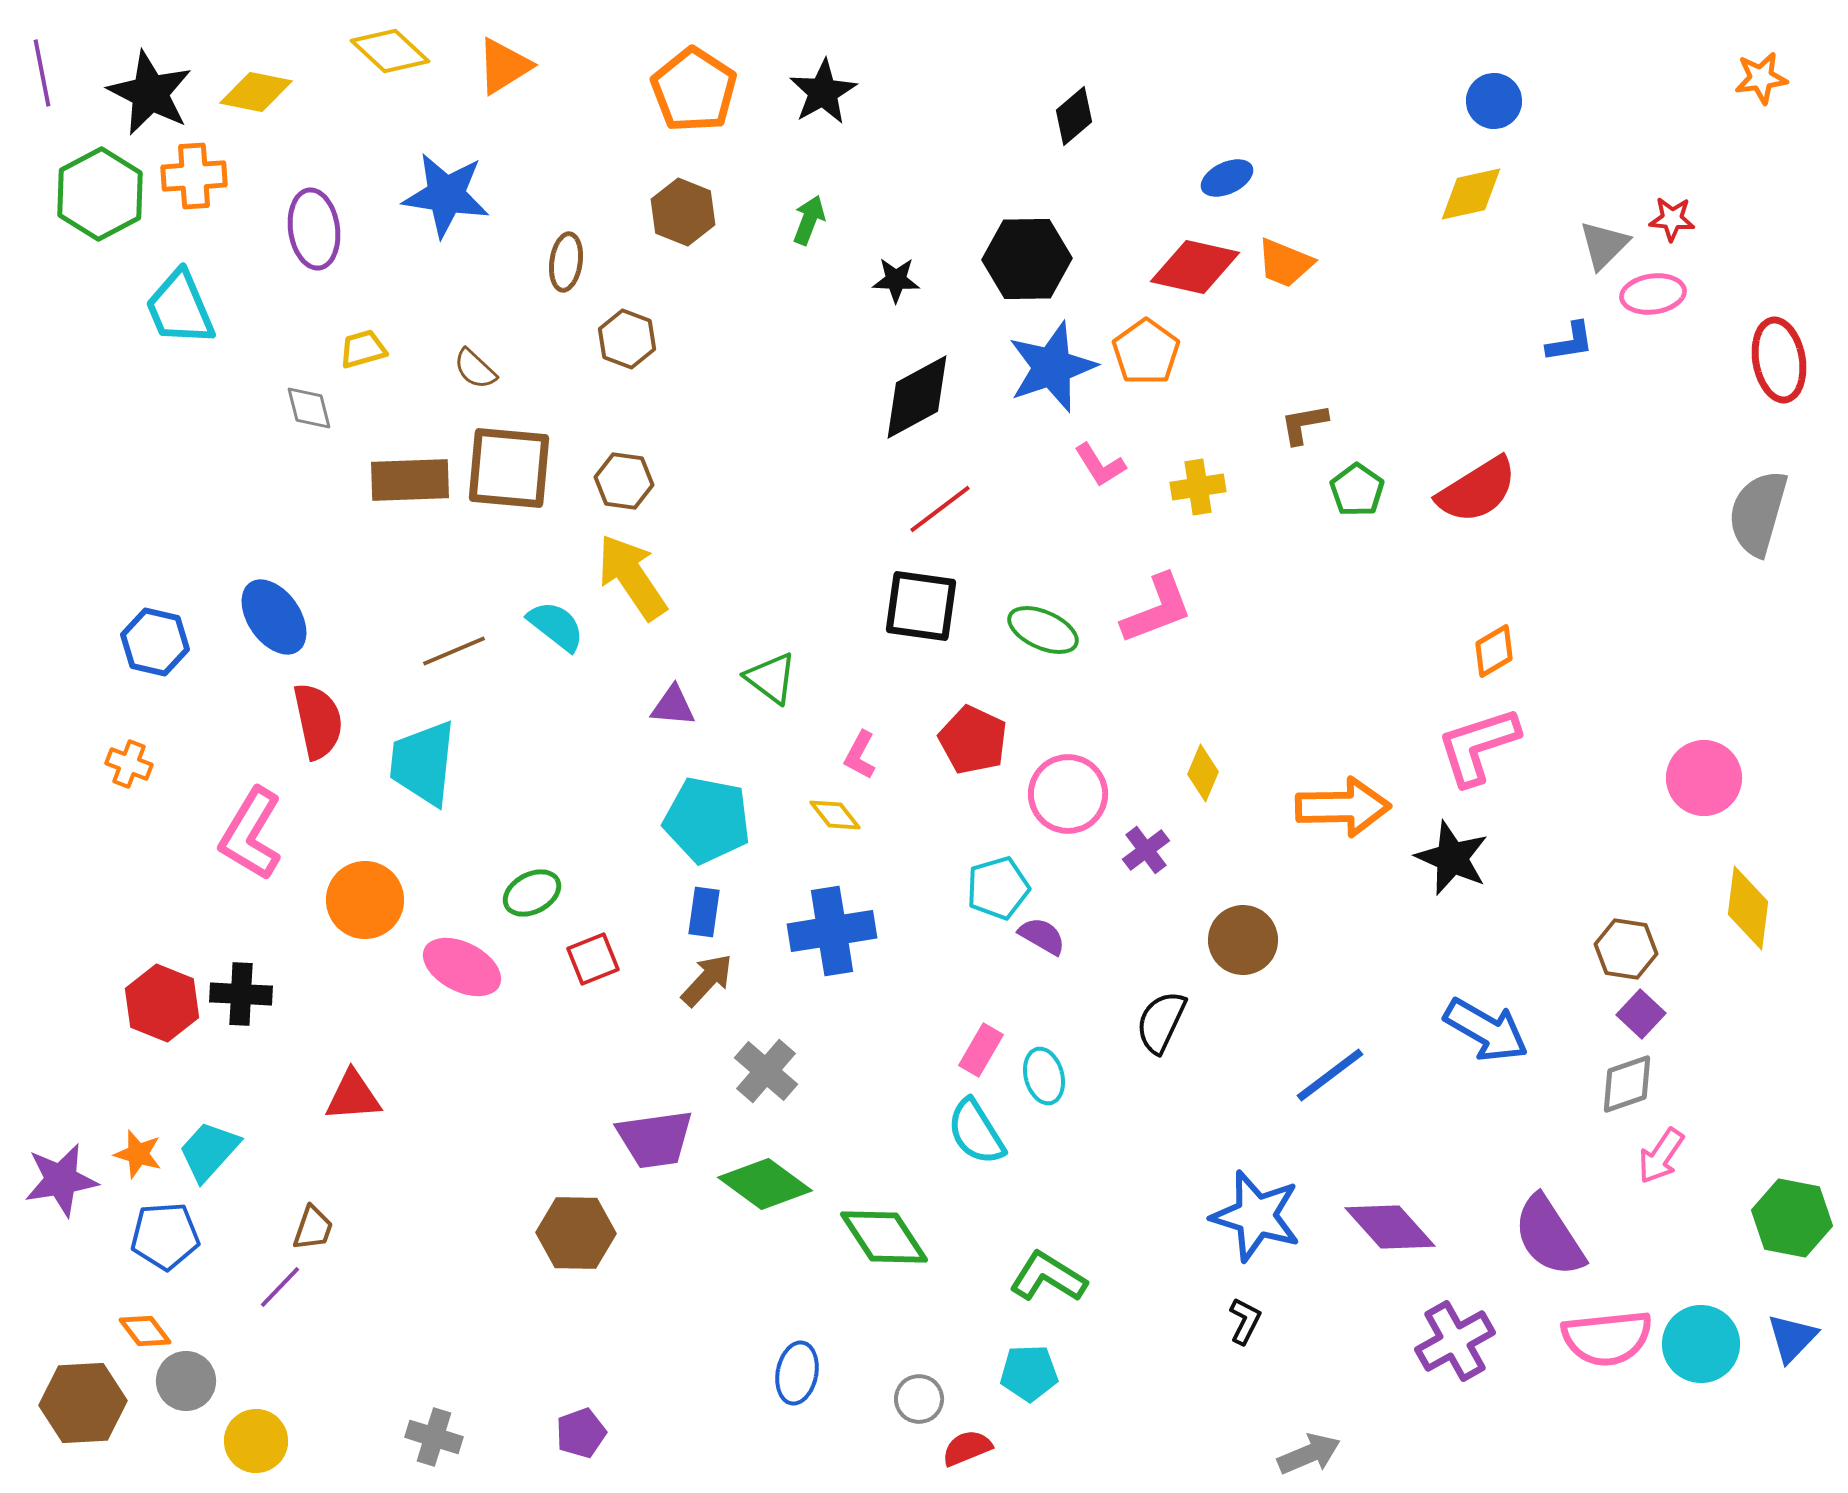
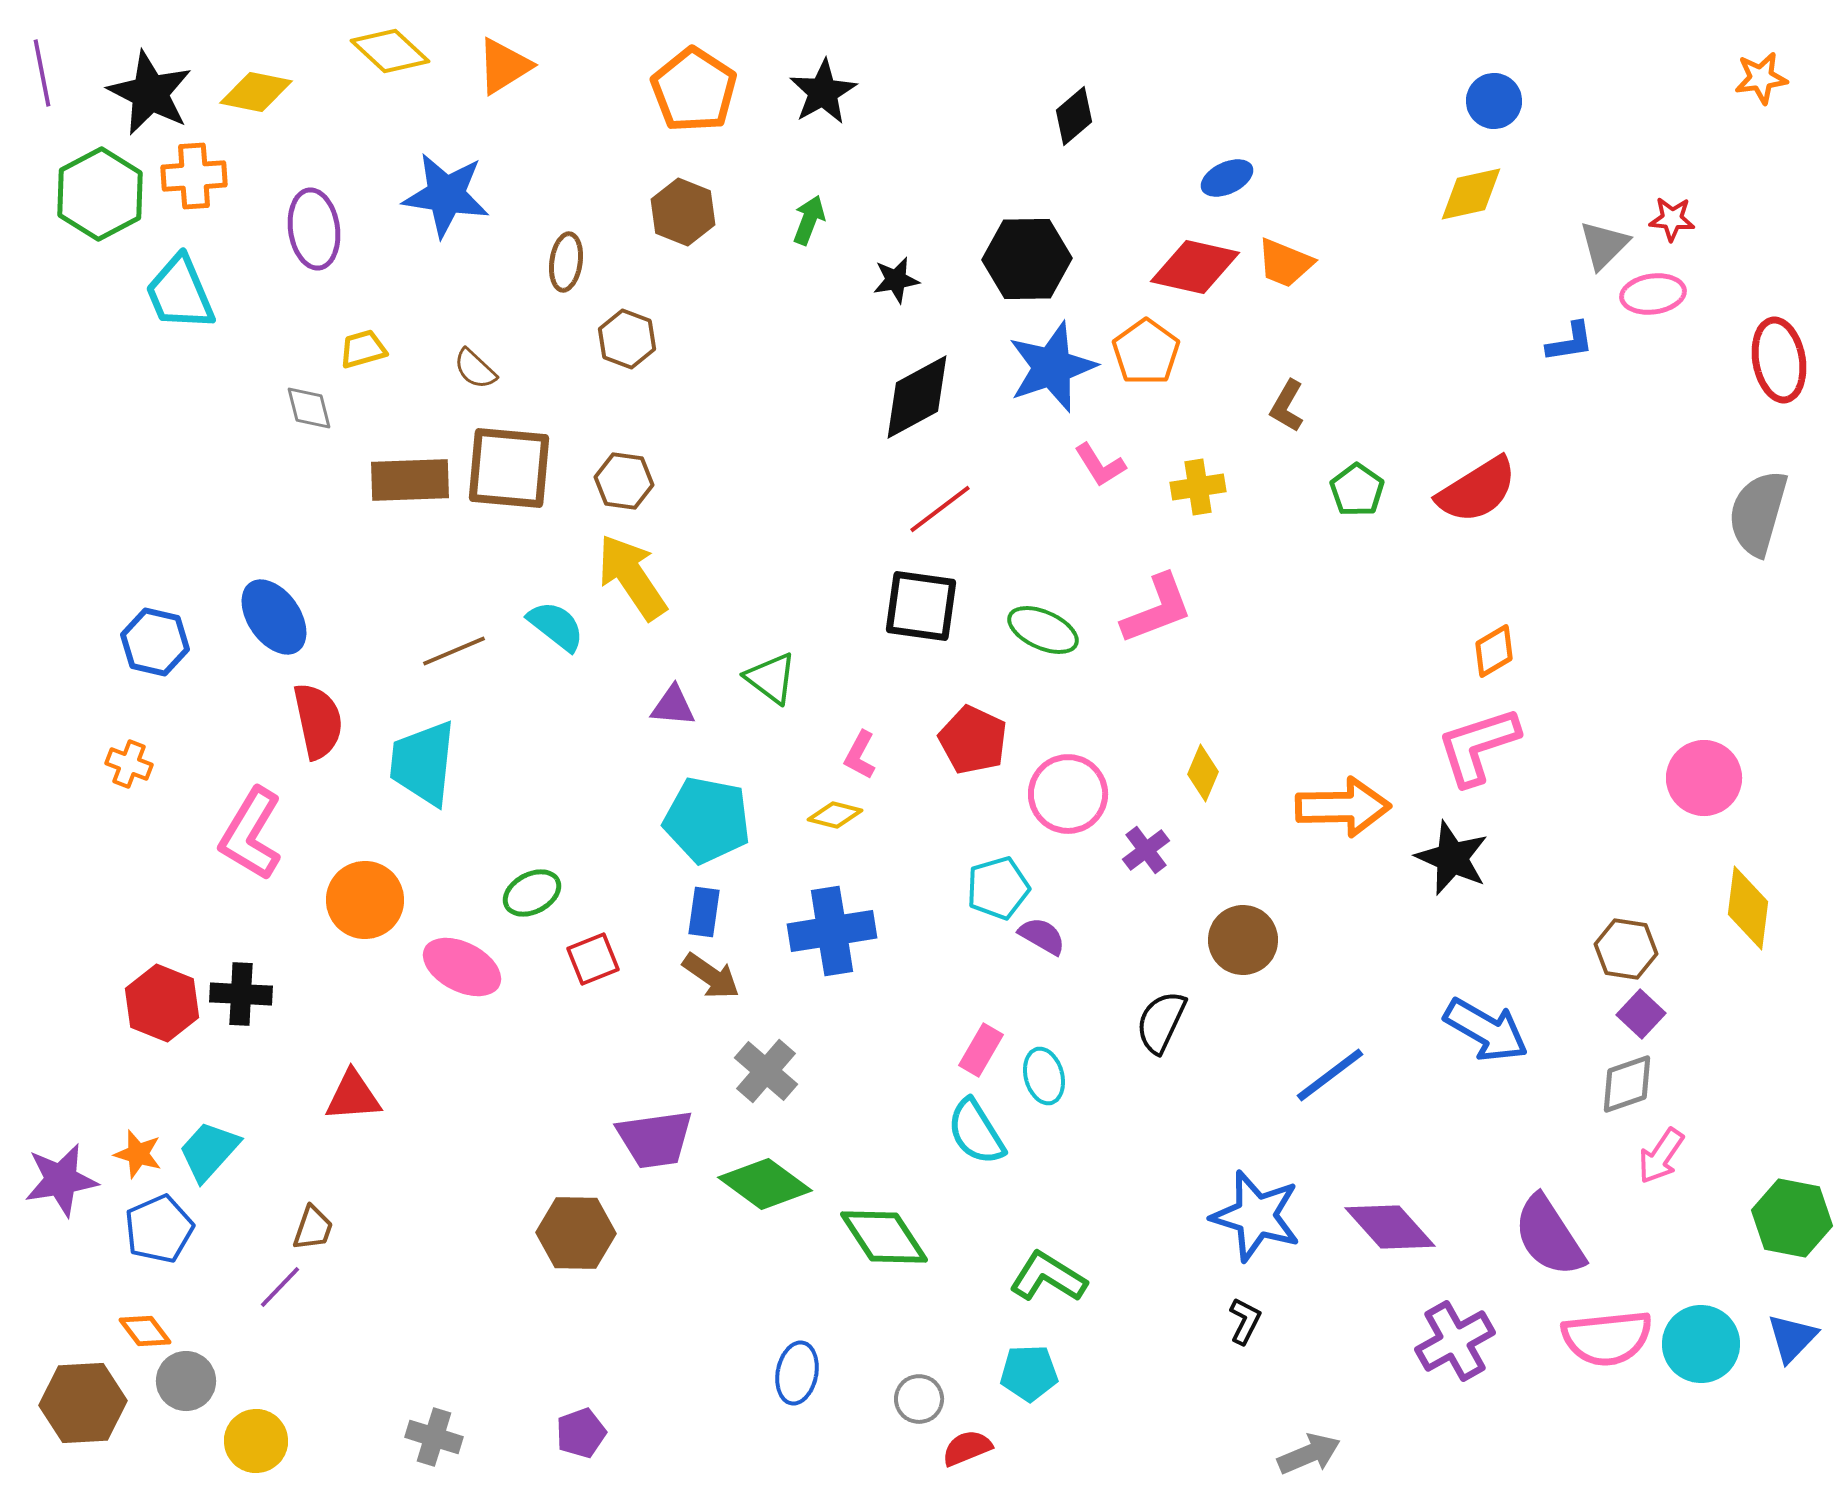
black star at (896, 280): rotated 12 degrees counterclockwise
cyan trapezoid at (180, 308): moved 15 px up
brown L-shape at (1304, 424): moved 17 px left, 18 px up; rotated 50 degrees counterclockwise
yellow diamond at (835, 815): rotated 38 degrees counterclockwise
brown arrow at (707, 980): moved 4 px right, 4 px up; rotated 82 degrees clockwise
blue pentagon at (165, 1236): moved 6 px left, 7 px up; rotated 20 degrees counterclockwise
